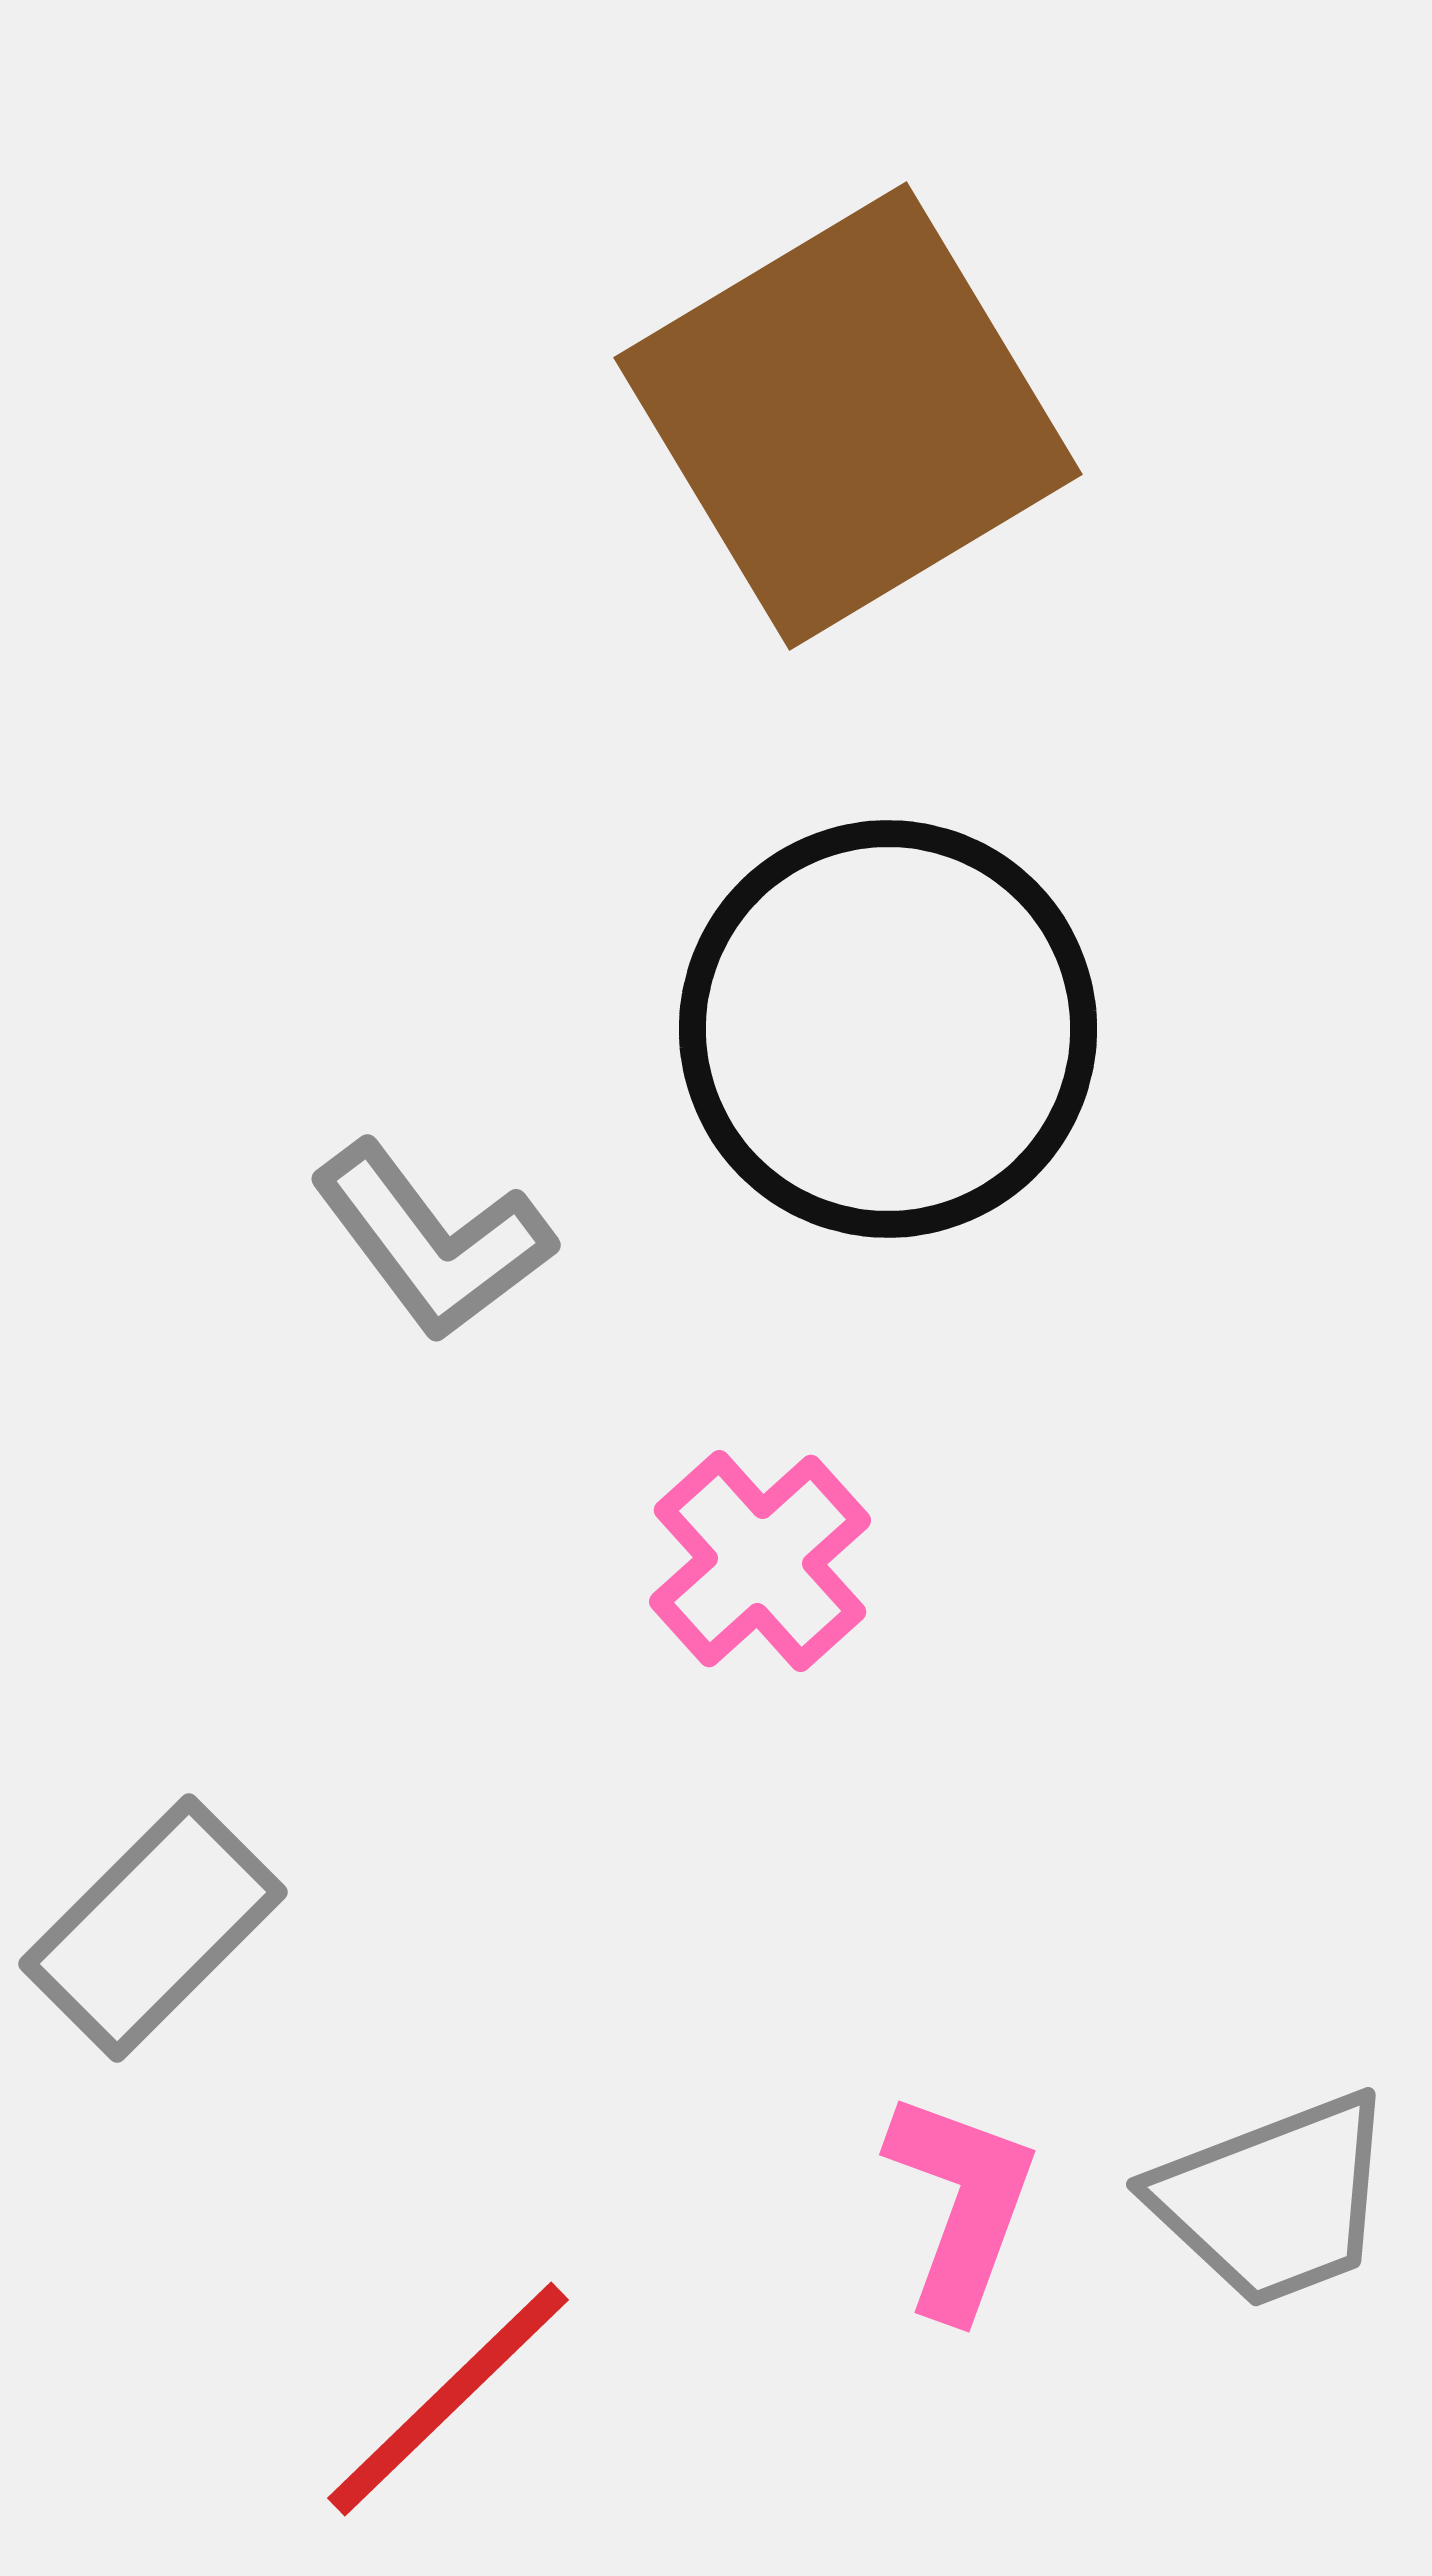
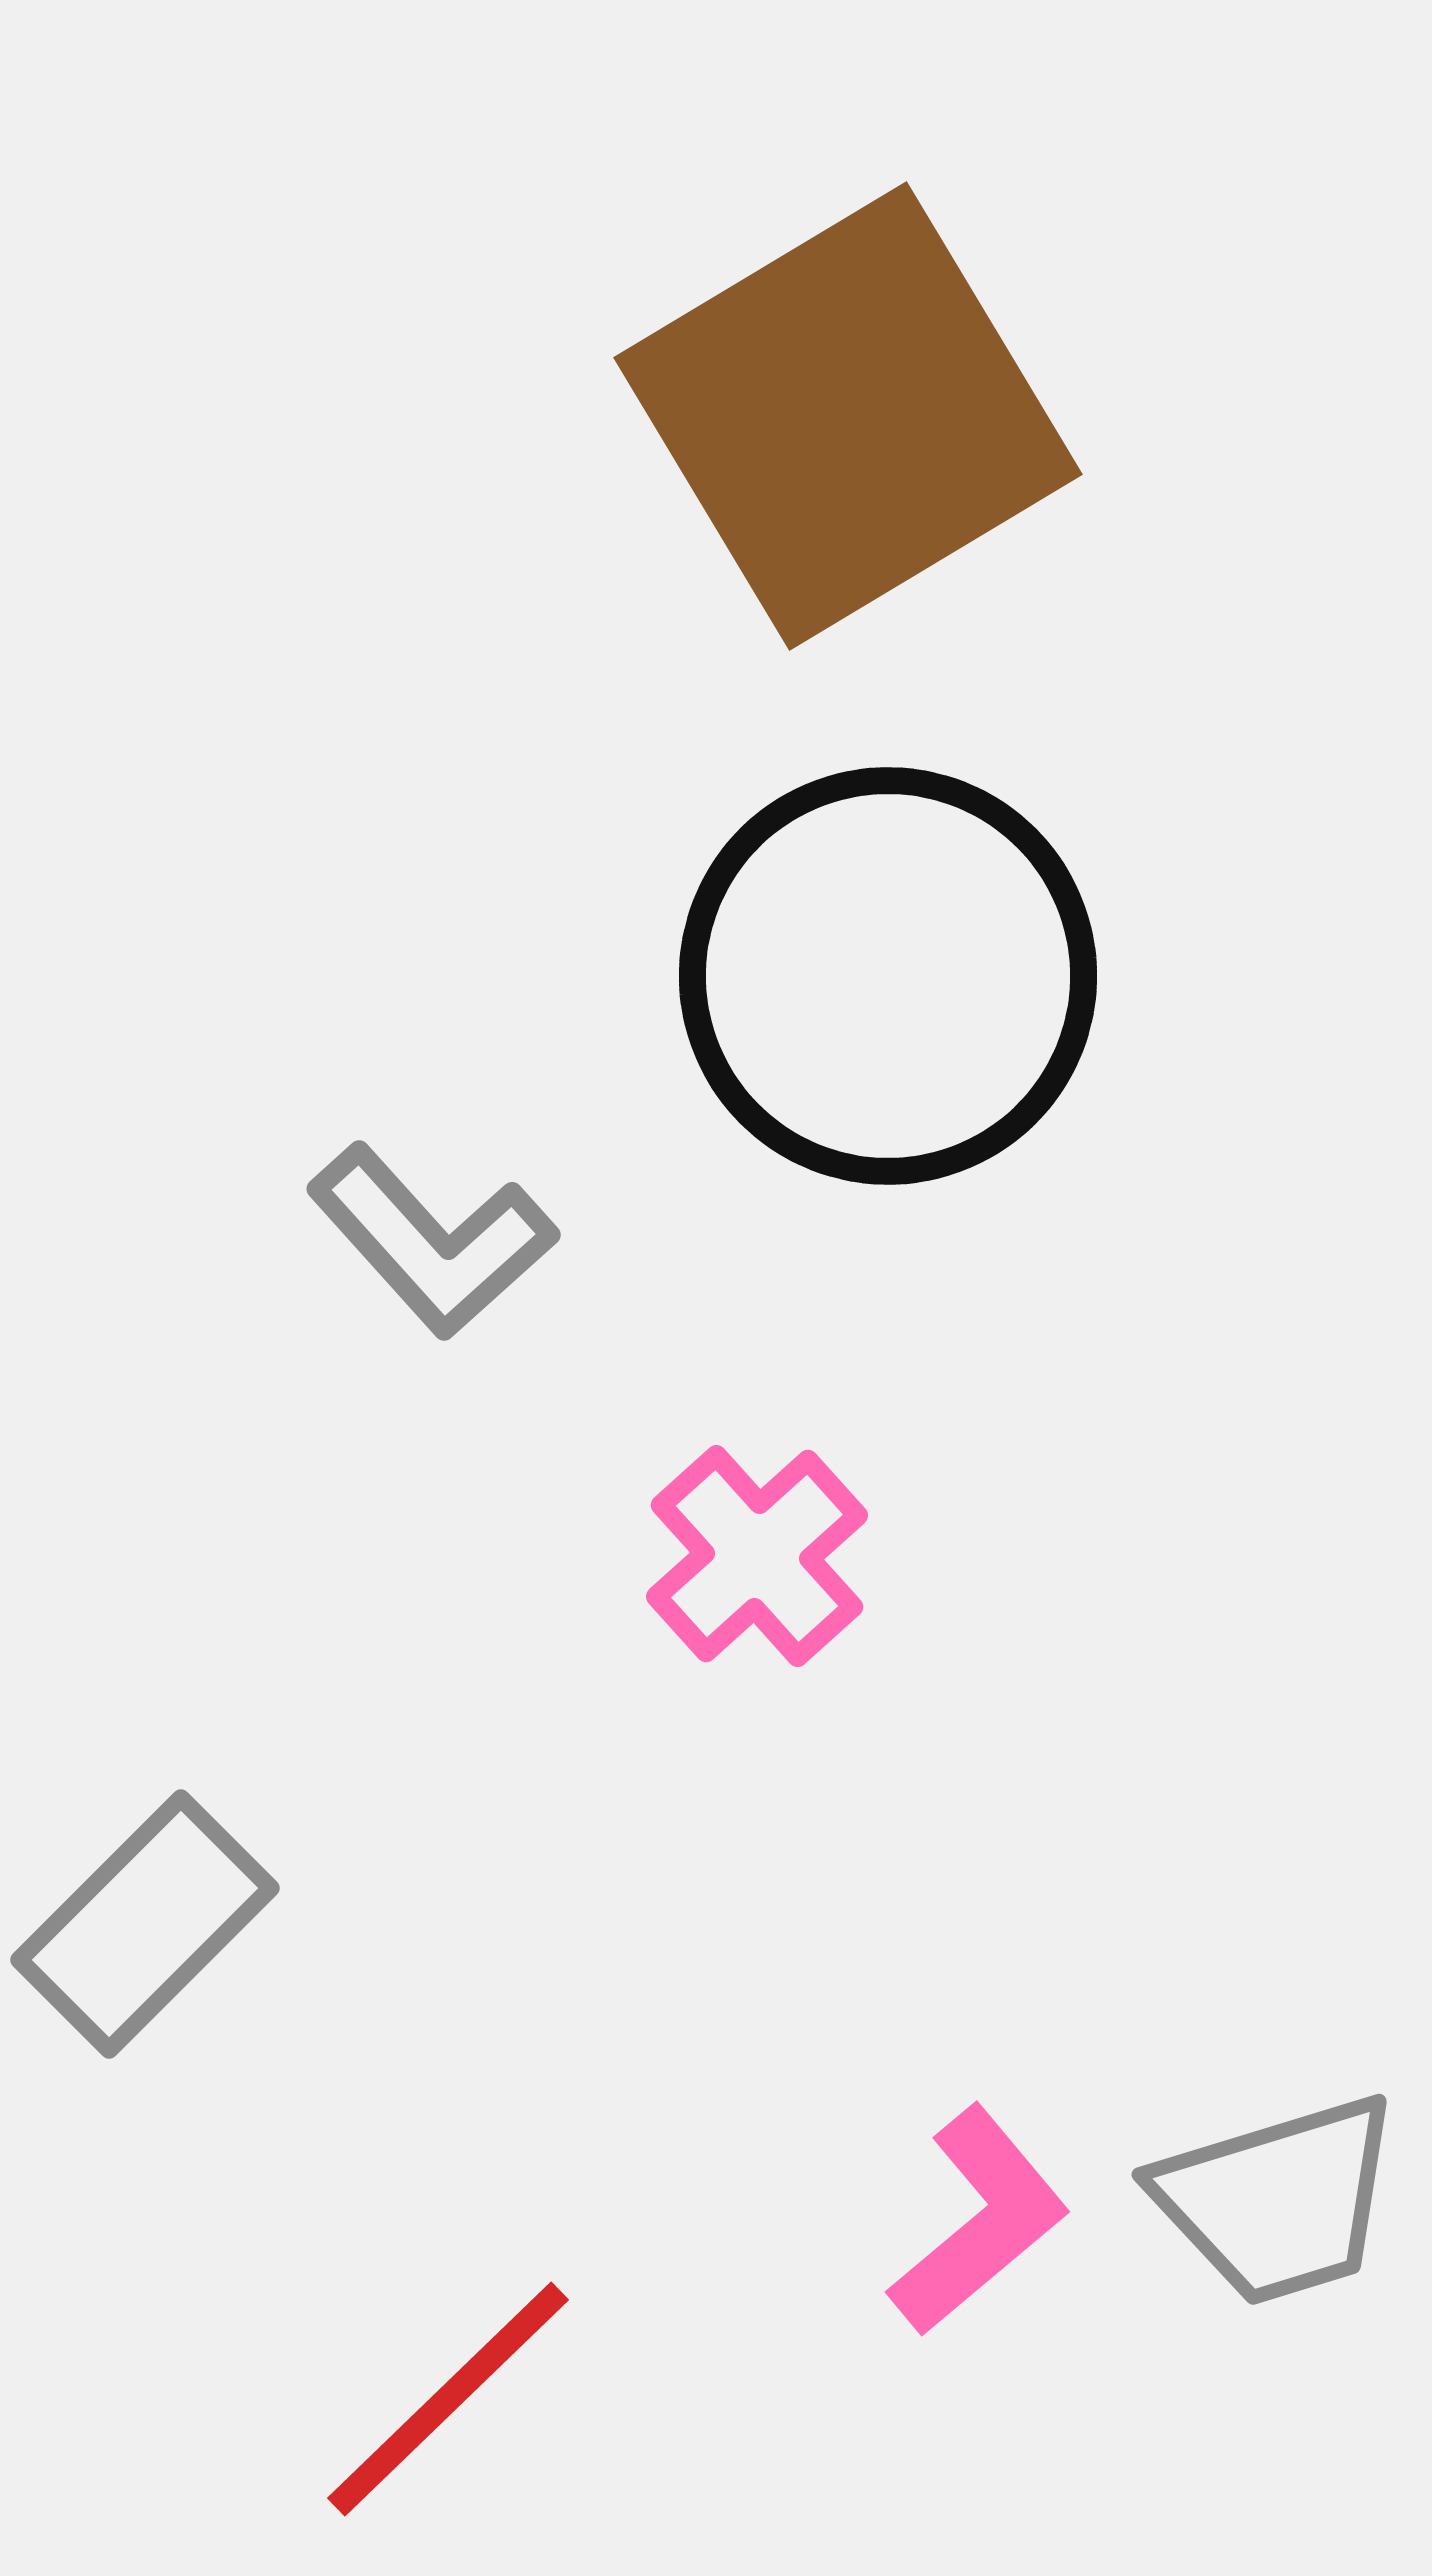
black circle: moved 53 px up
gray L-shape: rotated 5 degrees counterclockwise
pink cross: moved 3 px left, 5 px up
gray rectangle: moved 8 px left, 4 px up
gray trapezoid: moved 4 px right; rotated 4 degrees clockwise
pink L-shape: moved 18 px right, 17 px down; rotated 30 degrees clockwise
